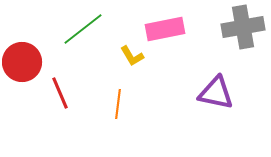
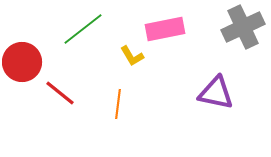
gray cross: rotated 15 degrees counterclockwise
red line: rotated 28 degrees counterclockwise
